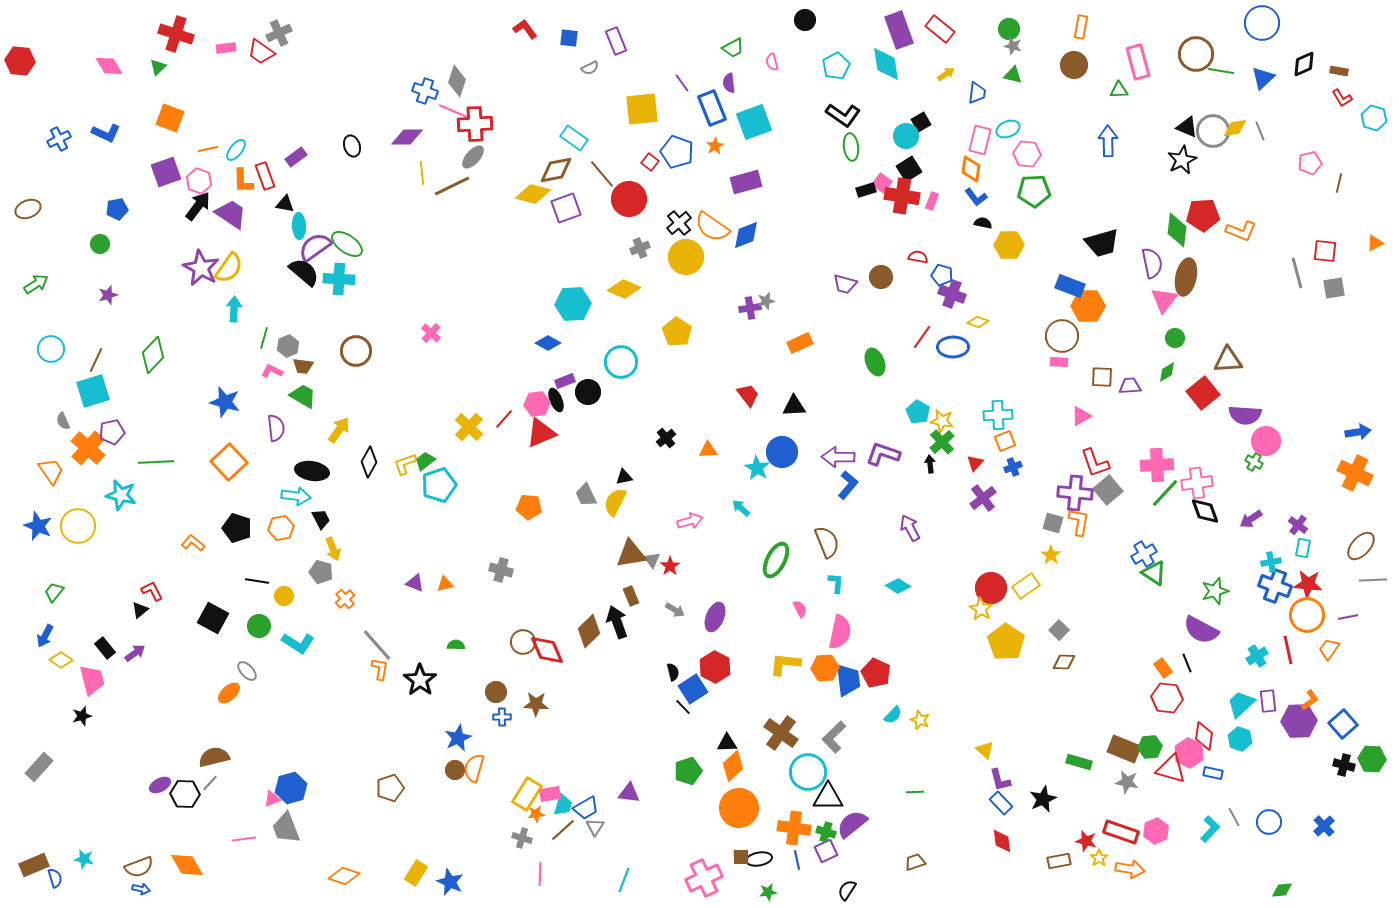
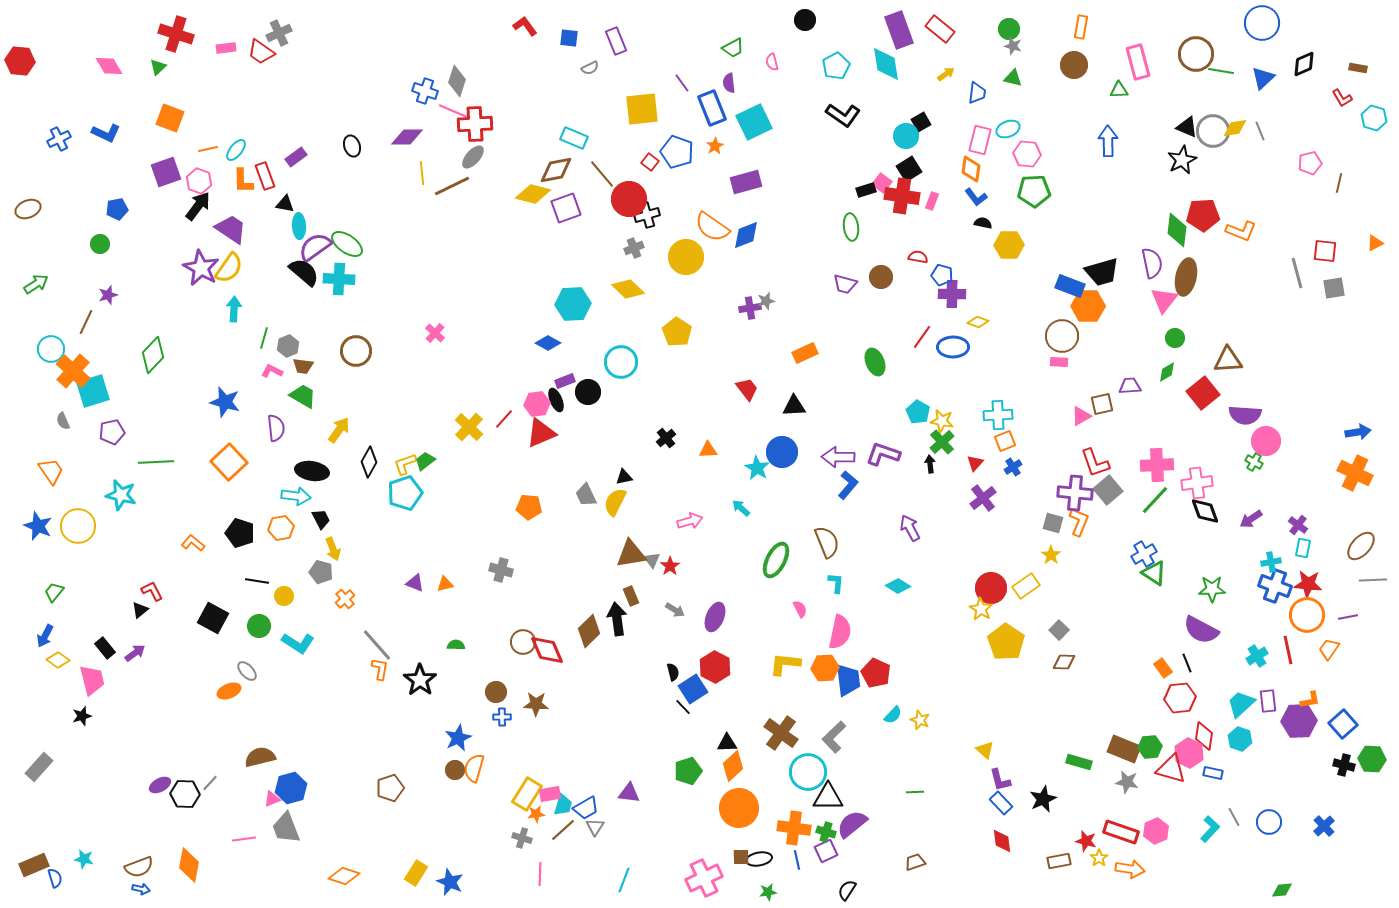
red L-shape at (525, 29): moved 3 px up
brown rectangle at (1339, 71): moved 19 px right, 3 px up
green triangle at (1013, 75): moved 3 px down
cyan square at (754, 122): rotated 6 degrees counterclockwise
cyan rectangle at (574, 138): rotated 12 degrees counterclockwise
green ellipse at (851, 147): moved 80 px down
purple trapezoid at (231, 214): moved 15 px down
black cross at (679, 223): moved 32 px left, 8 px up; rotated 25 degrees clockwise
black trapezoid at (1102, 243): moved 29 px down
gray cross at (640, 248): moved 6 px left
yellow diamond at (624, 289): moved 4 px right; rotated 20 degrees clockwise
purple cross at (952, 294): rotated 20 degrees counterclockwise
pink cross at (431, 333): moved 4 px right
orange rectangle at (800, 343): moved 5 px right, 10 px down
brown line at (96, 360): moved 10 px left, 38 px up
brown square at (1102, 377): moved 27 px down; rotated 15 degrees counterclockwise
red trapezoid at (748, 395): moved 1 px left, 6 px up
orange cross at (88, 448): moved 15 px left, 77 px up
blue cross at (1013, 467): rotated 12 degrees counterclockwise
cyan pentagon at (439, 485): moved 34 px left, 8 px down
green line at (1165, 493): moved 10 px left, 7 px down
orange L-shape at (1079, 522): rotated 12 degrees clockwise
black pentagon at (237, 528): moved 3 px right, 5 px down
green star at (1215, 591): moved 3 px left, 2 px up; rotated 16 degrees clockwise
black arrow at (617, 622): moved 3 px up; rotated 12 degrees clockwise
yellow diamond at (61, 660): moved 3 px left
orange ellipse at (229, 693): moved 2 px up; rotated 20 degrees clockwise
red hexagon at (1167, 698): moved 13 px right; rotated 12 degrees counterclockwise
orange L-shape at (1310, 700): rotated 25 degrees clockwise
brown semicircle at (214, 757): moved 46 px right
orange diamond at (187, 865): moved 2 px right; rotated 40 degrees clockwise
